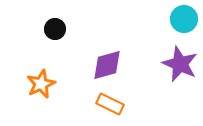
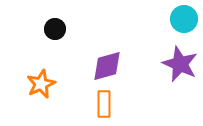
purple diamond: moved 1 px down
orange rectangle: moved 6 px left; rotated 64 degrees clockwise
